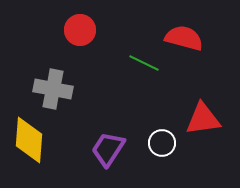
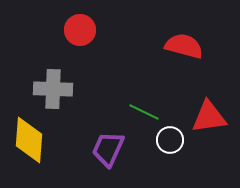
red semicircle: moved 8 px down
green line: moved 49 px down
gray cross: rotated 9 degrees counterclockwise
red triangle: moved 6 px right, 2 px up
white circle: moved 8 px right, 3 px up
purple trapezoid: rotated 9 degrees counterclockwise
